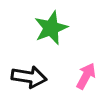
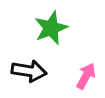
black arrow: moved 6 px up
